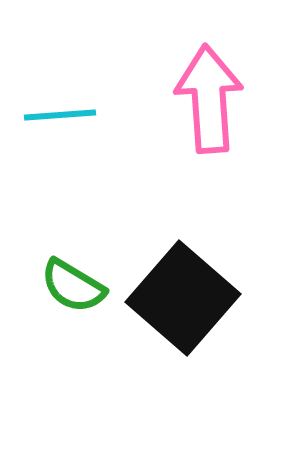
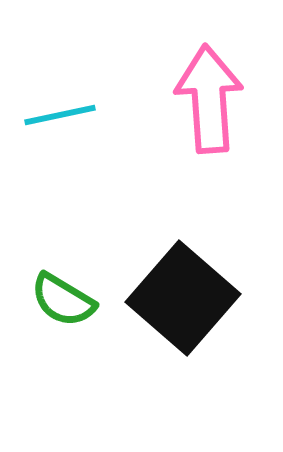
cyan line: rotated 8 degrees counterclockwise
green semicircle: moved 10 px left, 14 px down
